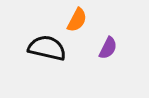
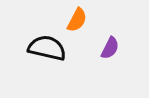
purple semicircle: moved 2 px right
